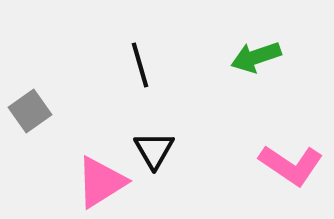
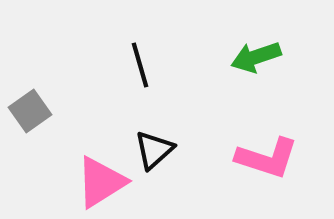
black triangle: rotated 18 degrees clockwise
pink L-shape: moved 24 px left, 7 px up; rotated 16 degrees counterclockwise
